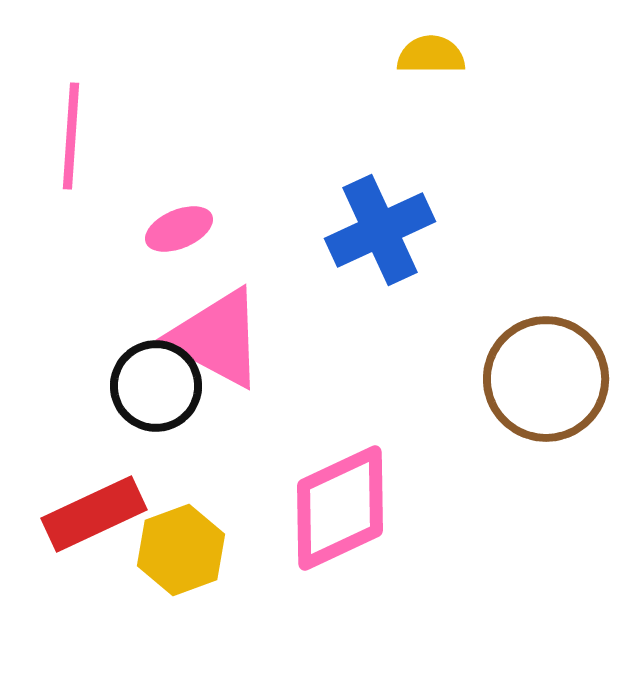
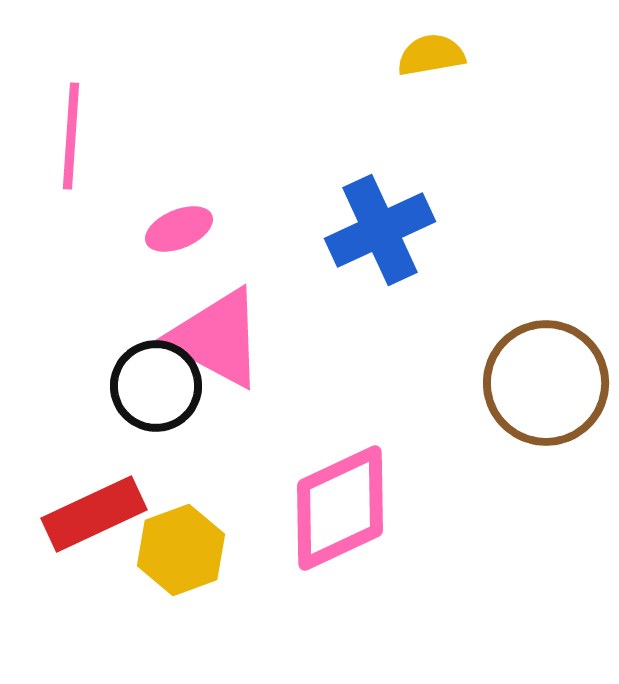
yellow semicircle: rotated 10 degrees counterclockwise
brown circle: moved 4 px down
